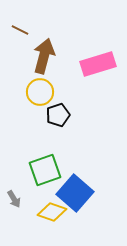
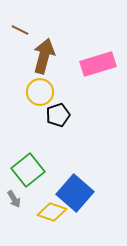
green square: moved 17 px left; rotated 20 degrees counterclockwise
